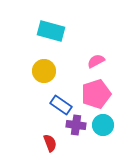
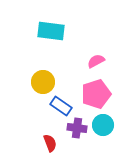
cyan rectangle: rotated 8 degrees counterclockwise
yellow circle: moved 1 px left, 11 px down
blue rectangle: moved 1 px down
purple cross: moved 1 px right, 3 px down
